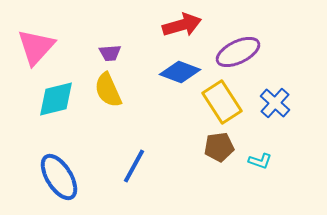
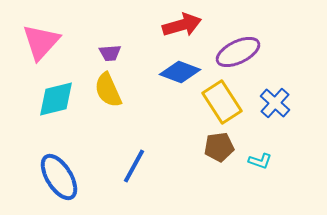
pink triangle: moved 5 px right, 5 px up
